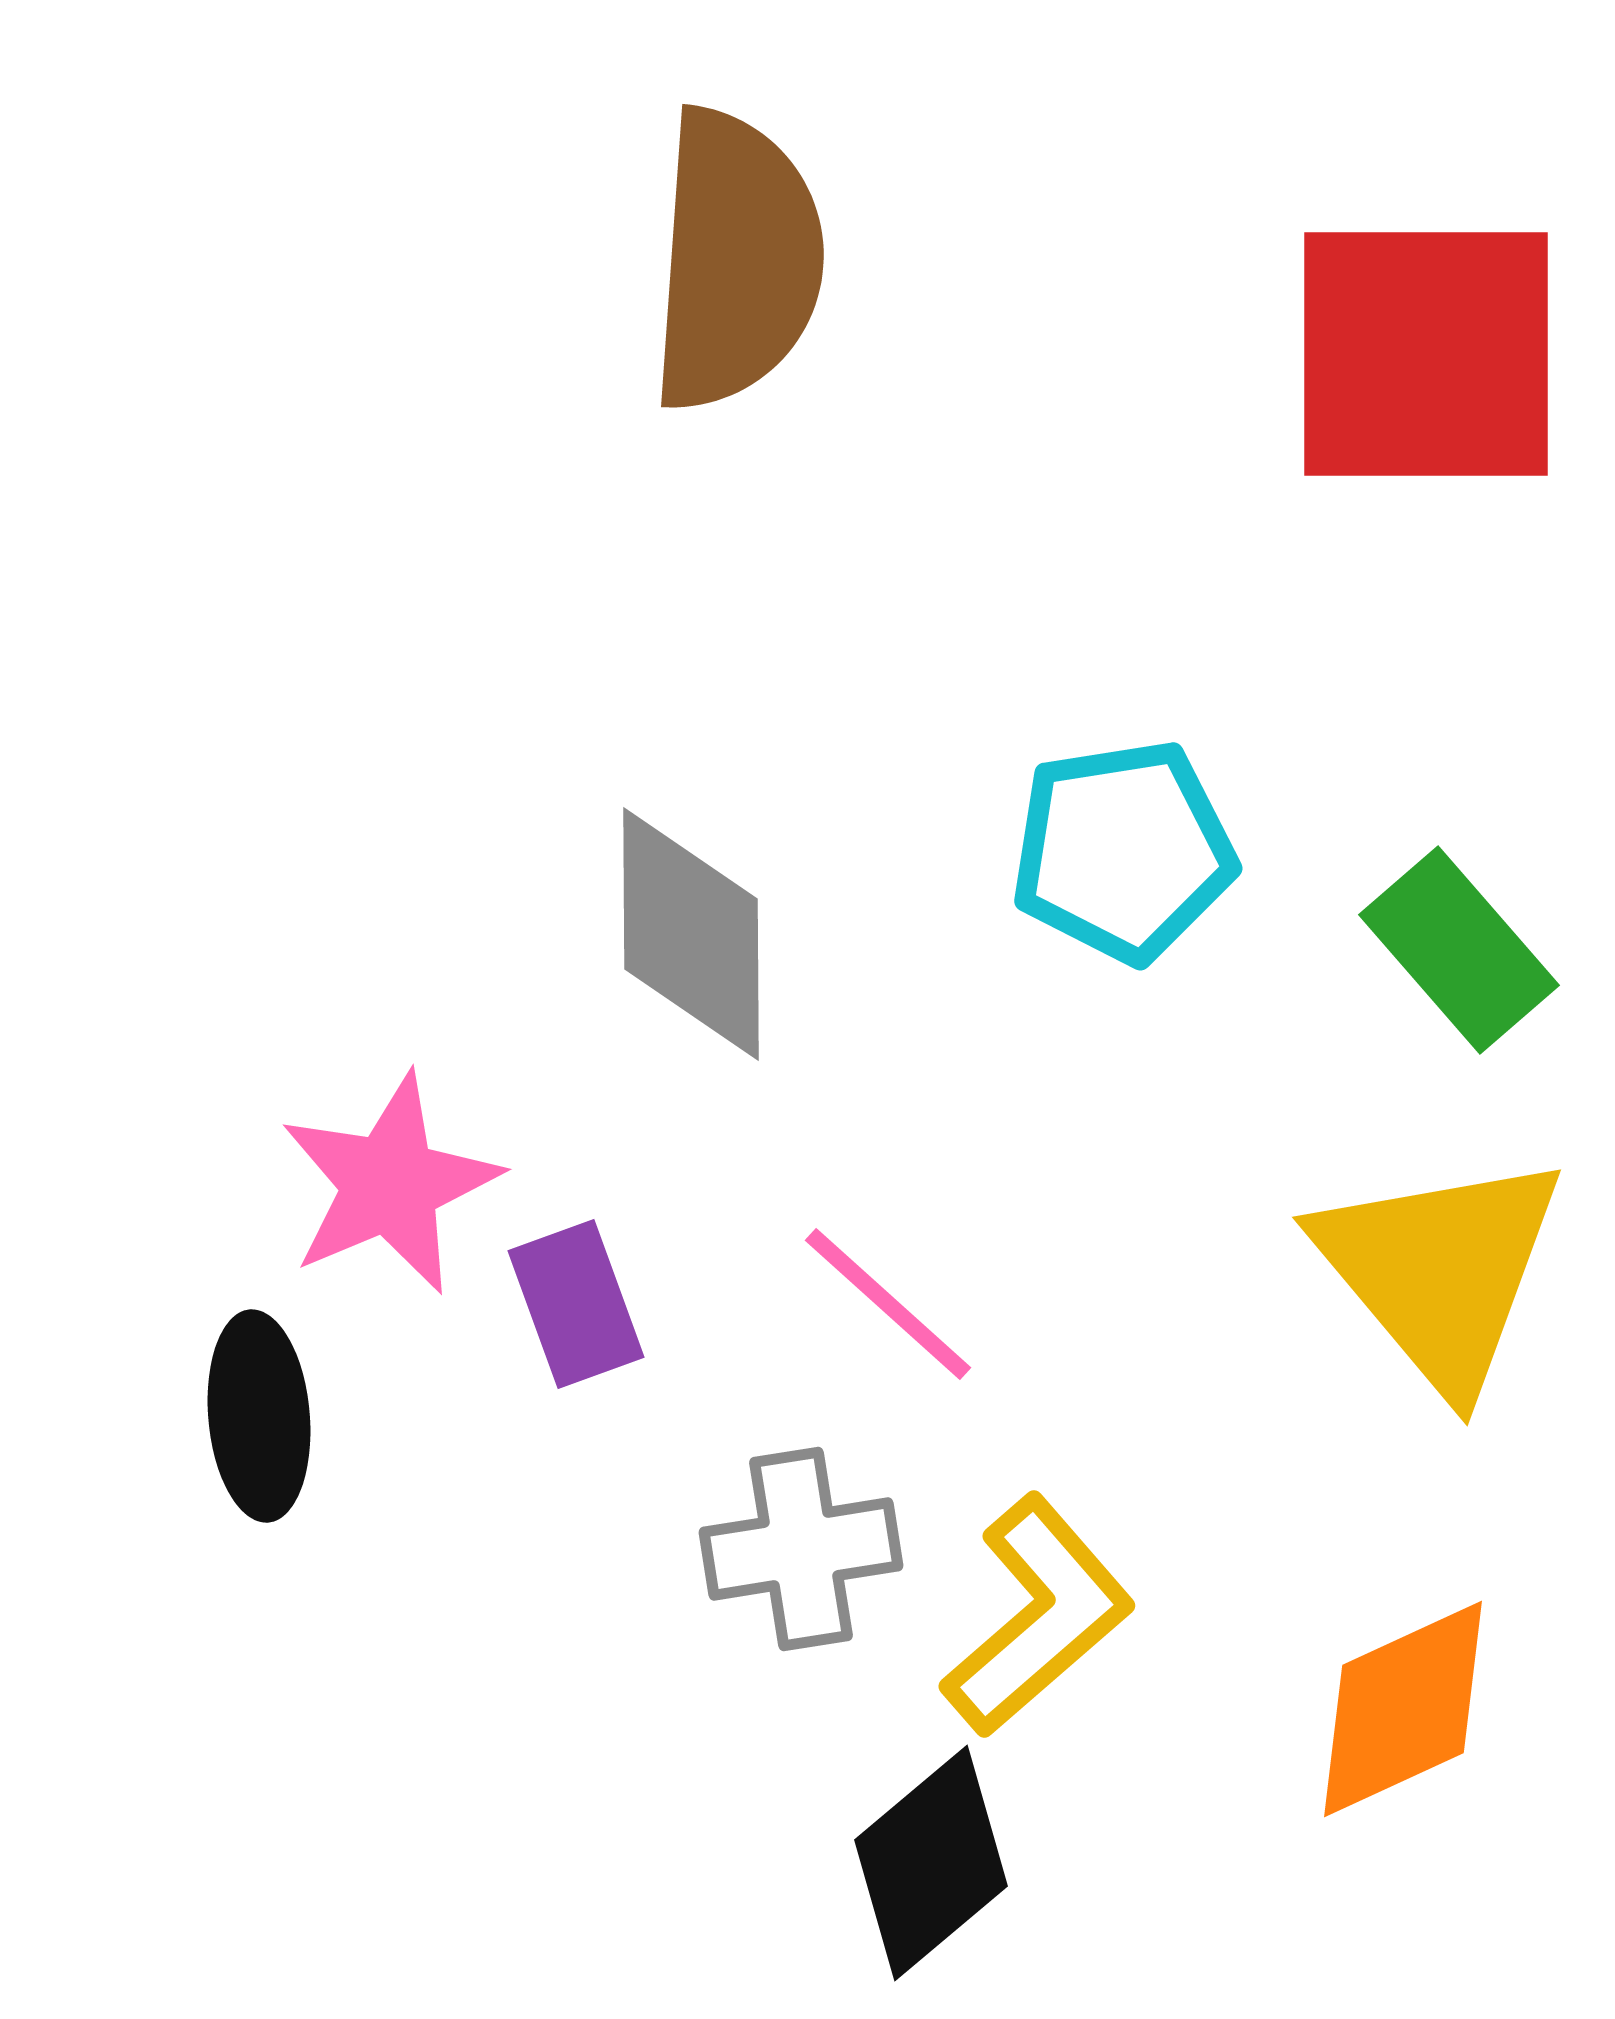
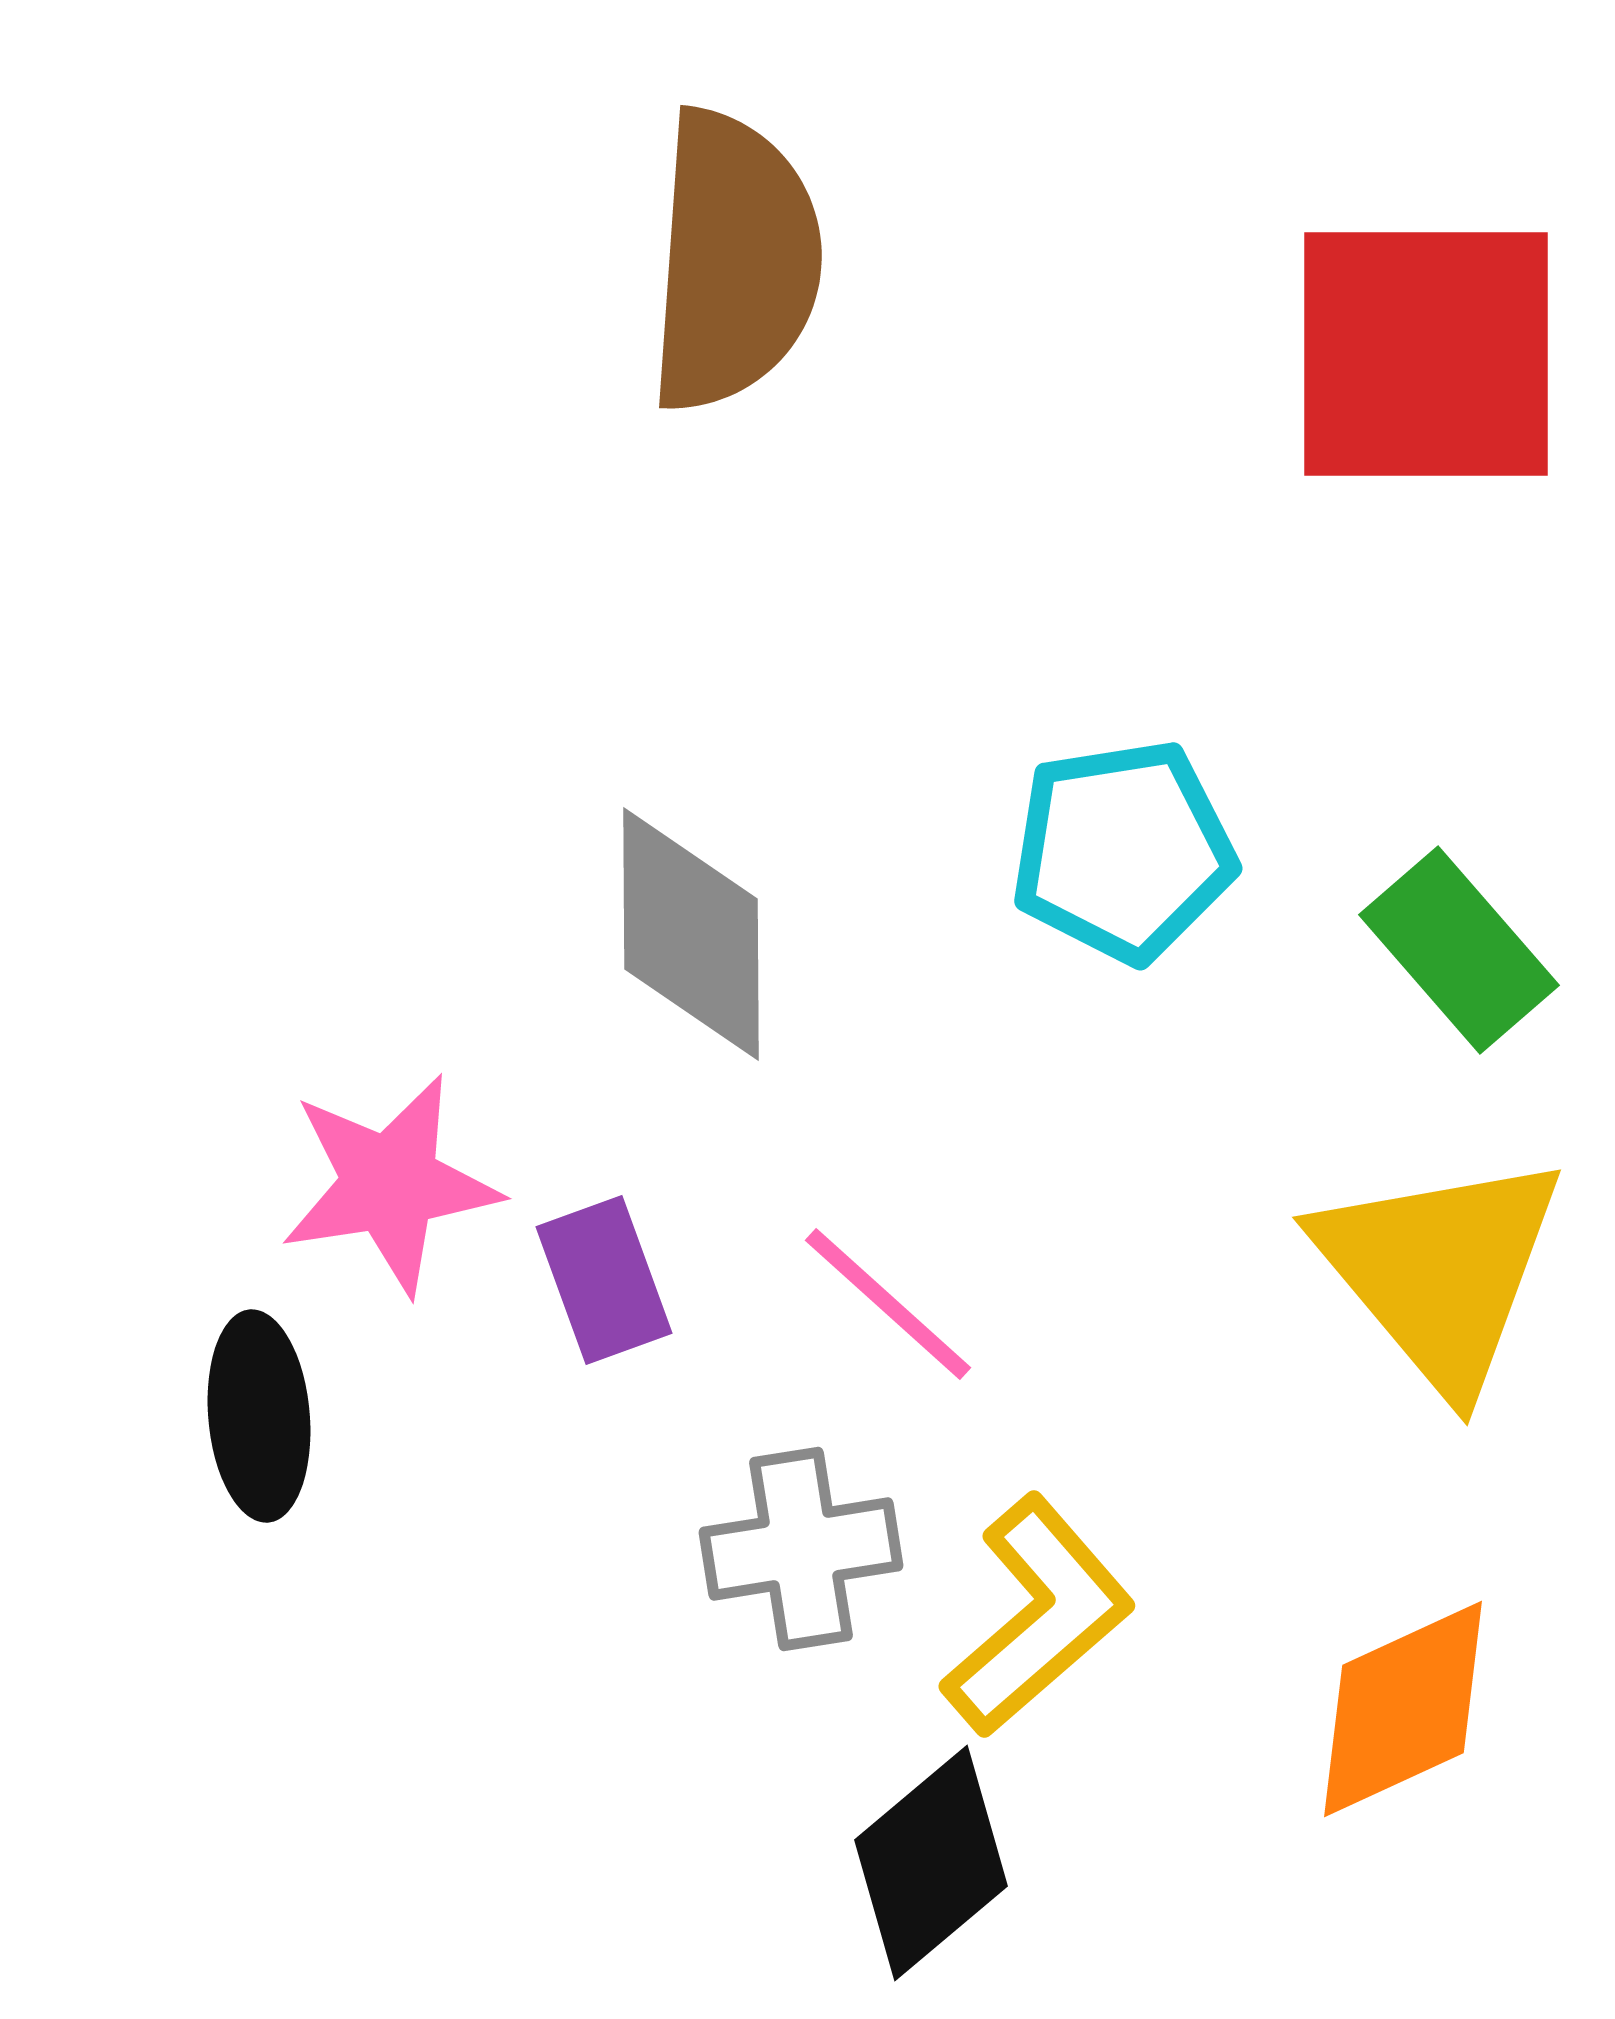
brown semicircle: moved 2 px left, 1 px down
pink star: rotated 14 degrees clockwise
purple rectangle: moved 28 px right, 24 px up
